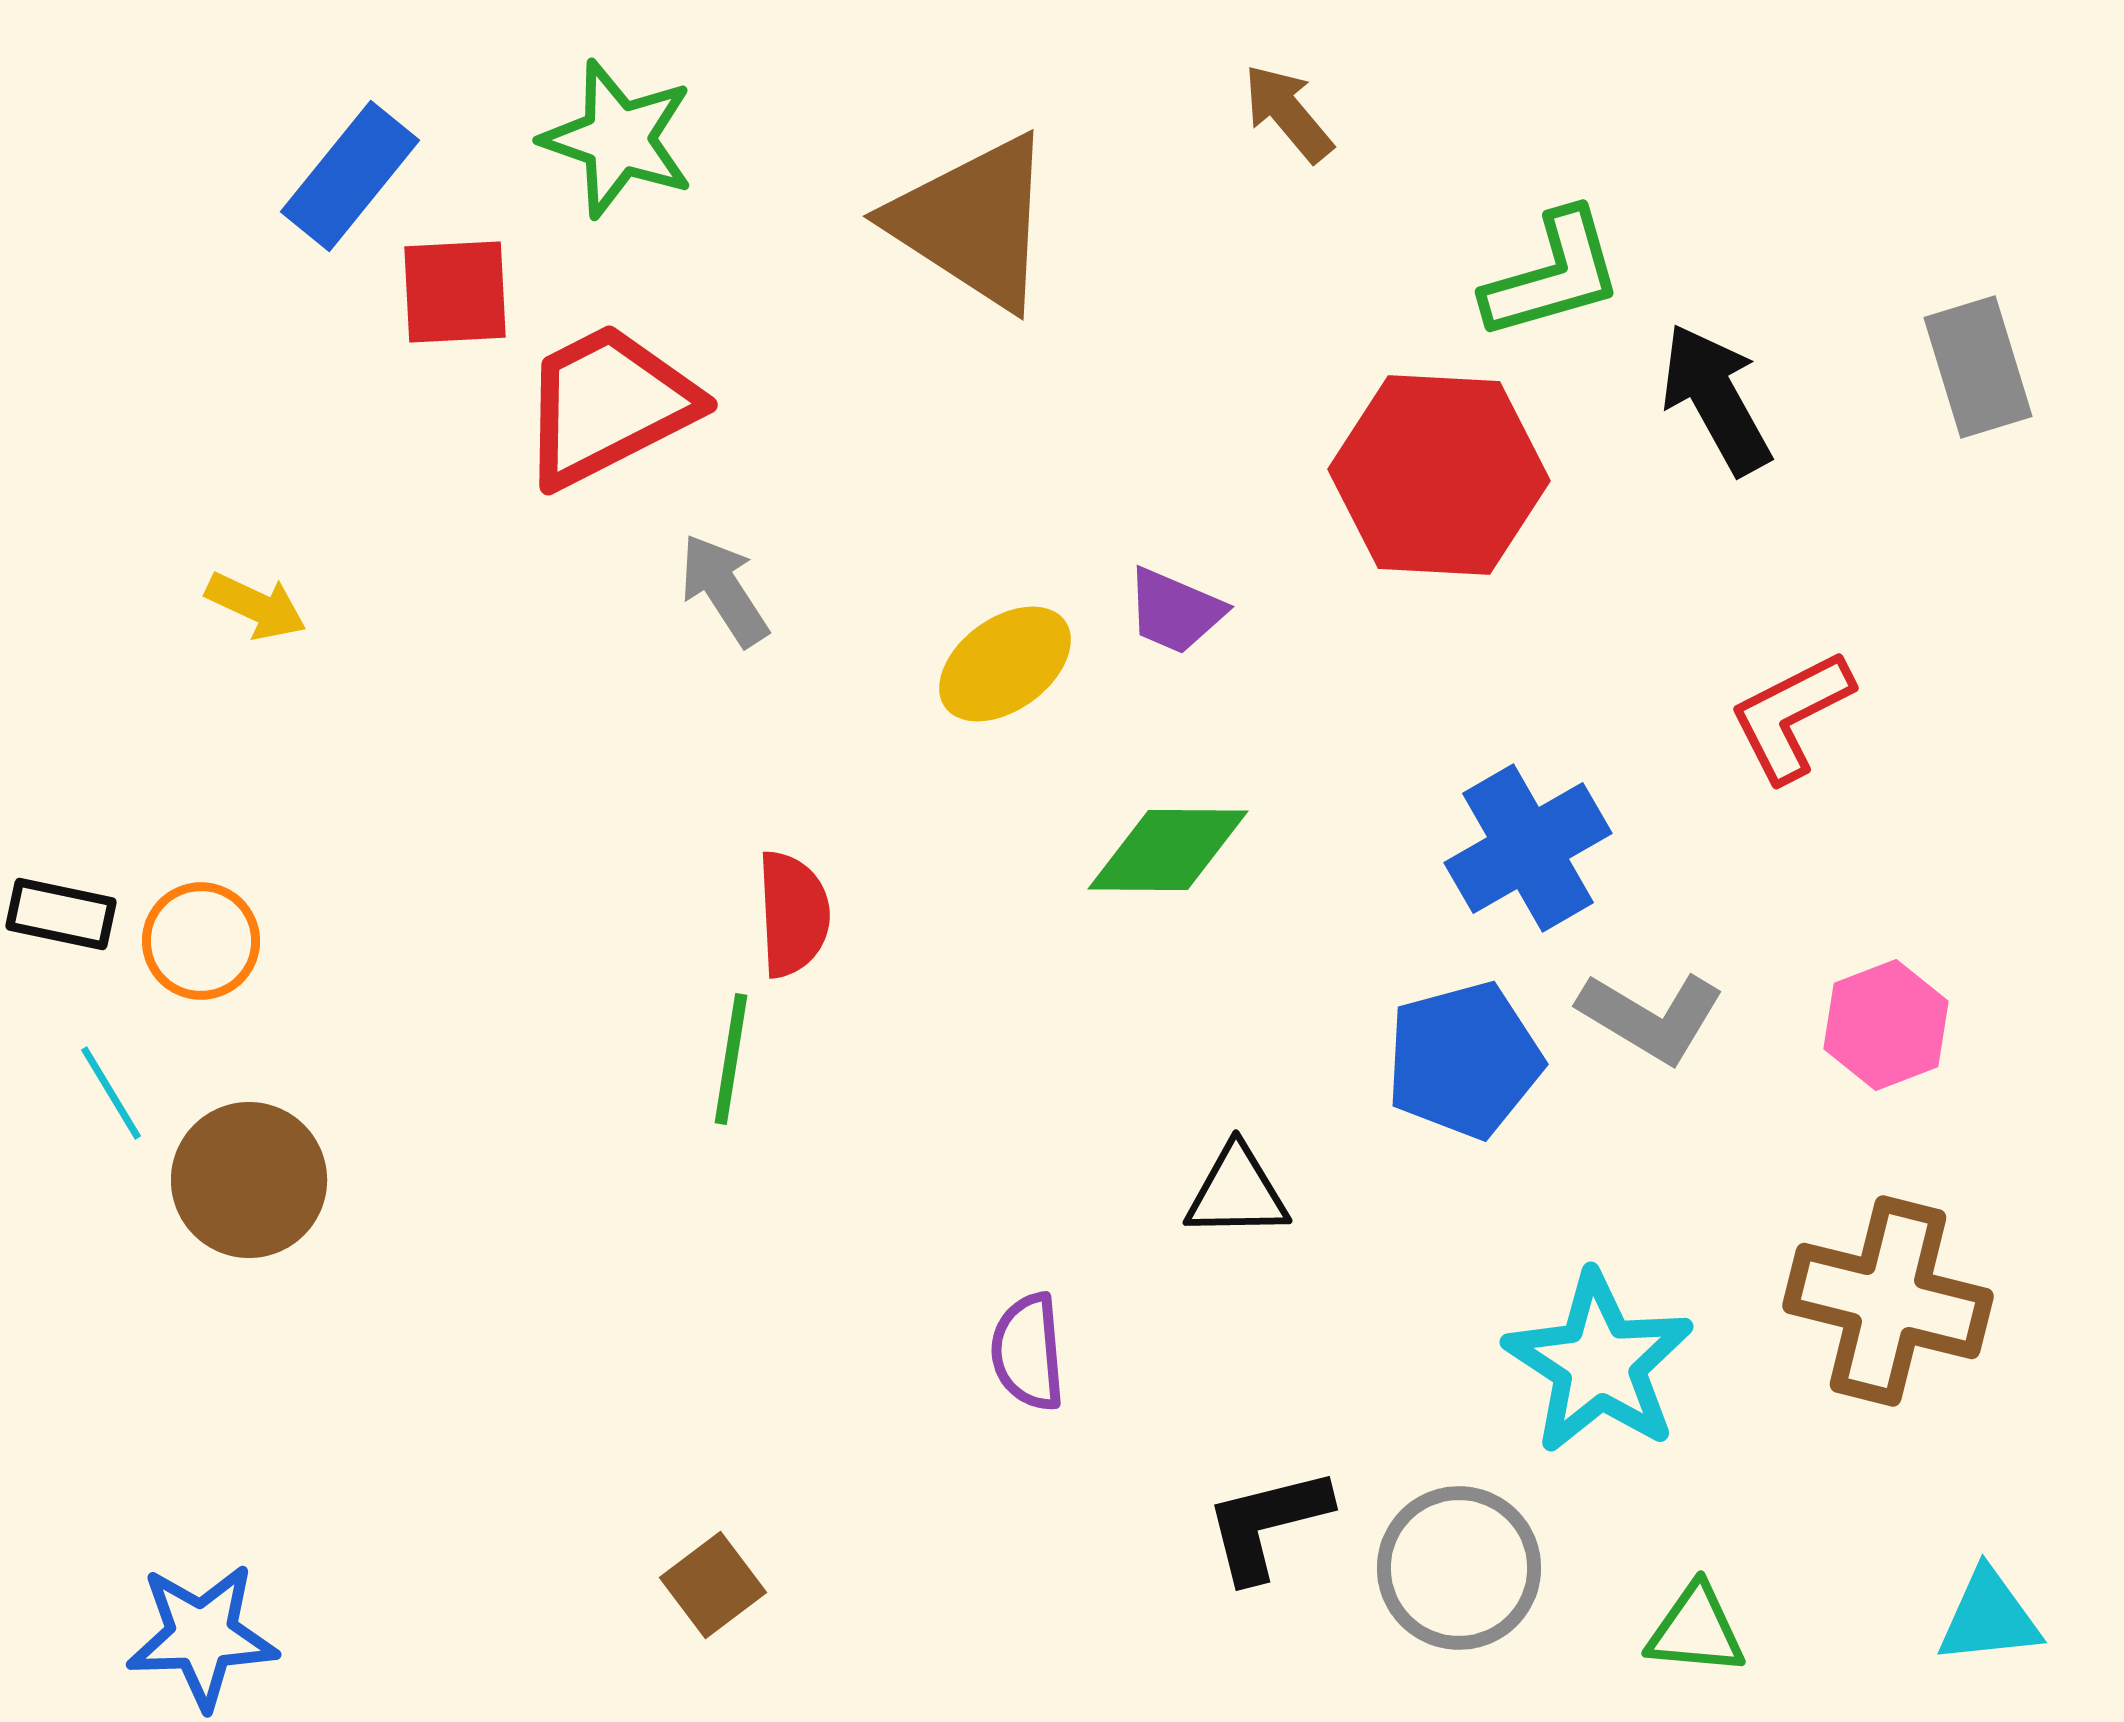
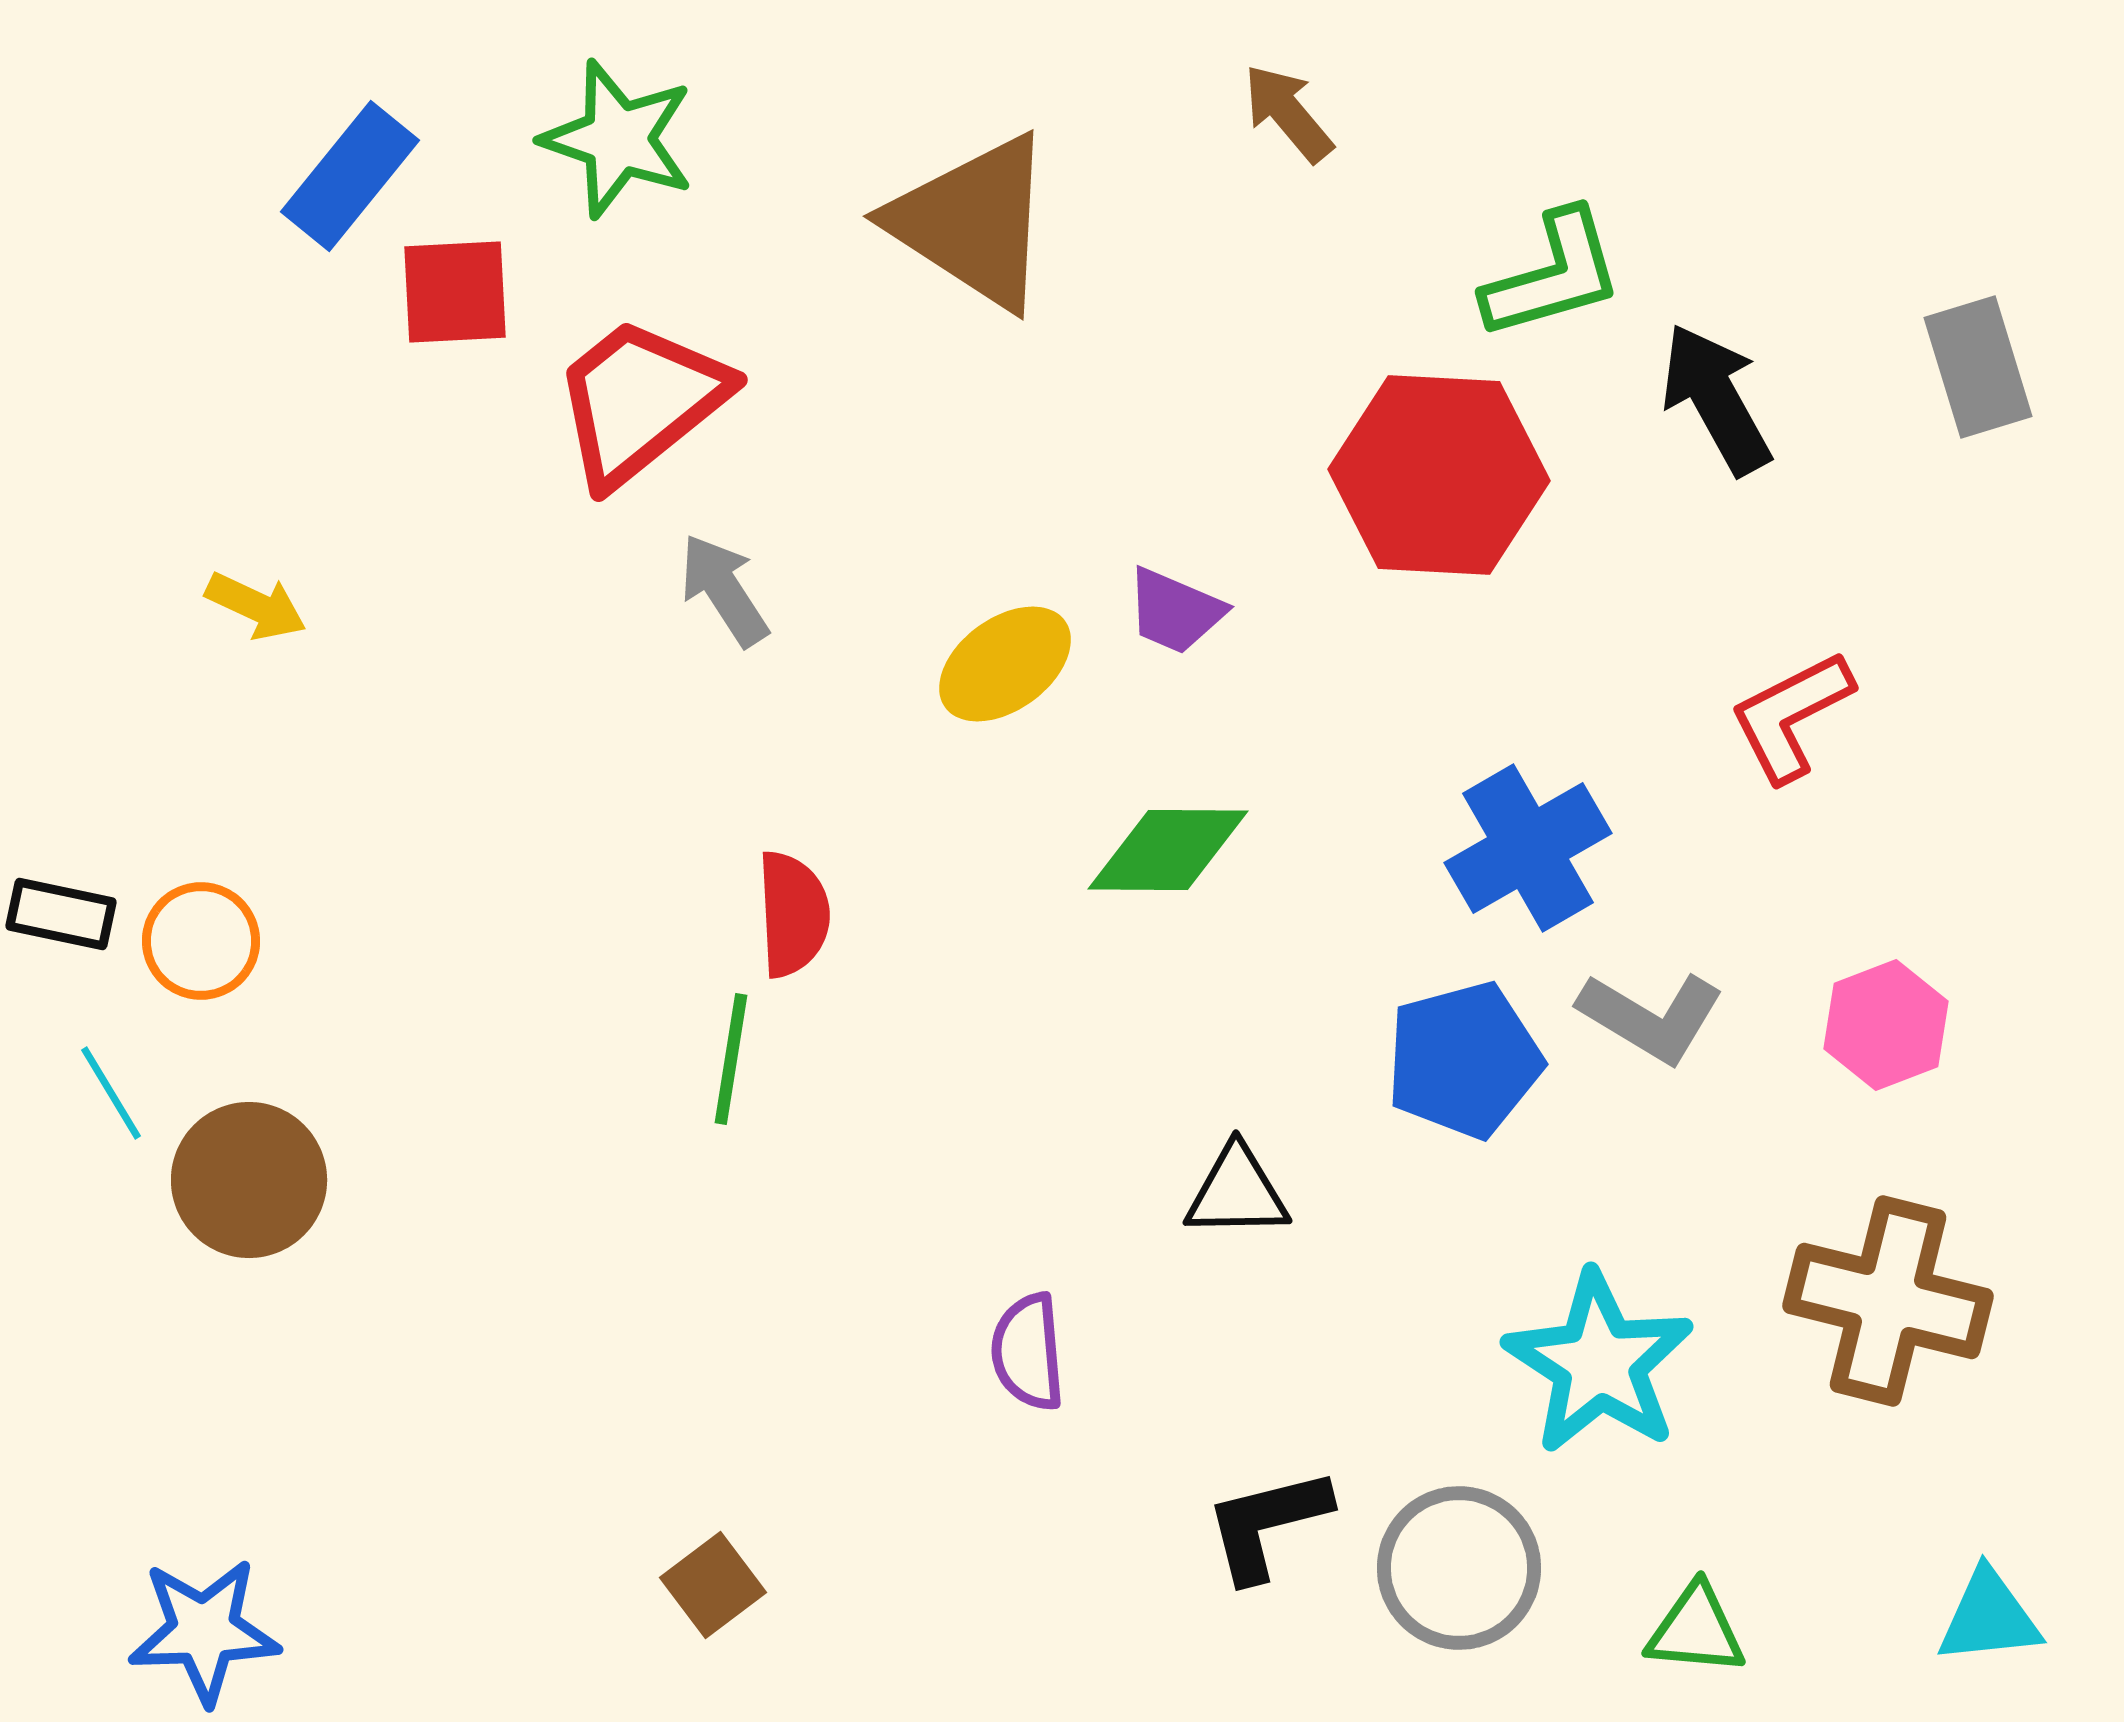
red trapezoid: moved 32 px right, 4 px up; rotated 12 degrees counterclockwise
blue star: moved 2 px right, 5 px up
